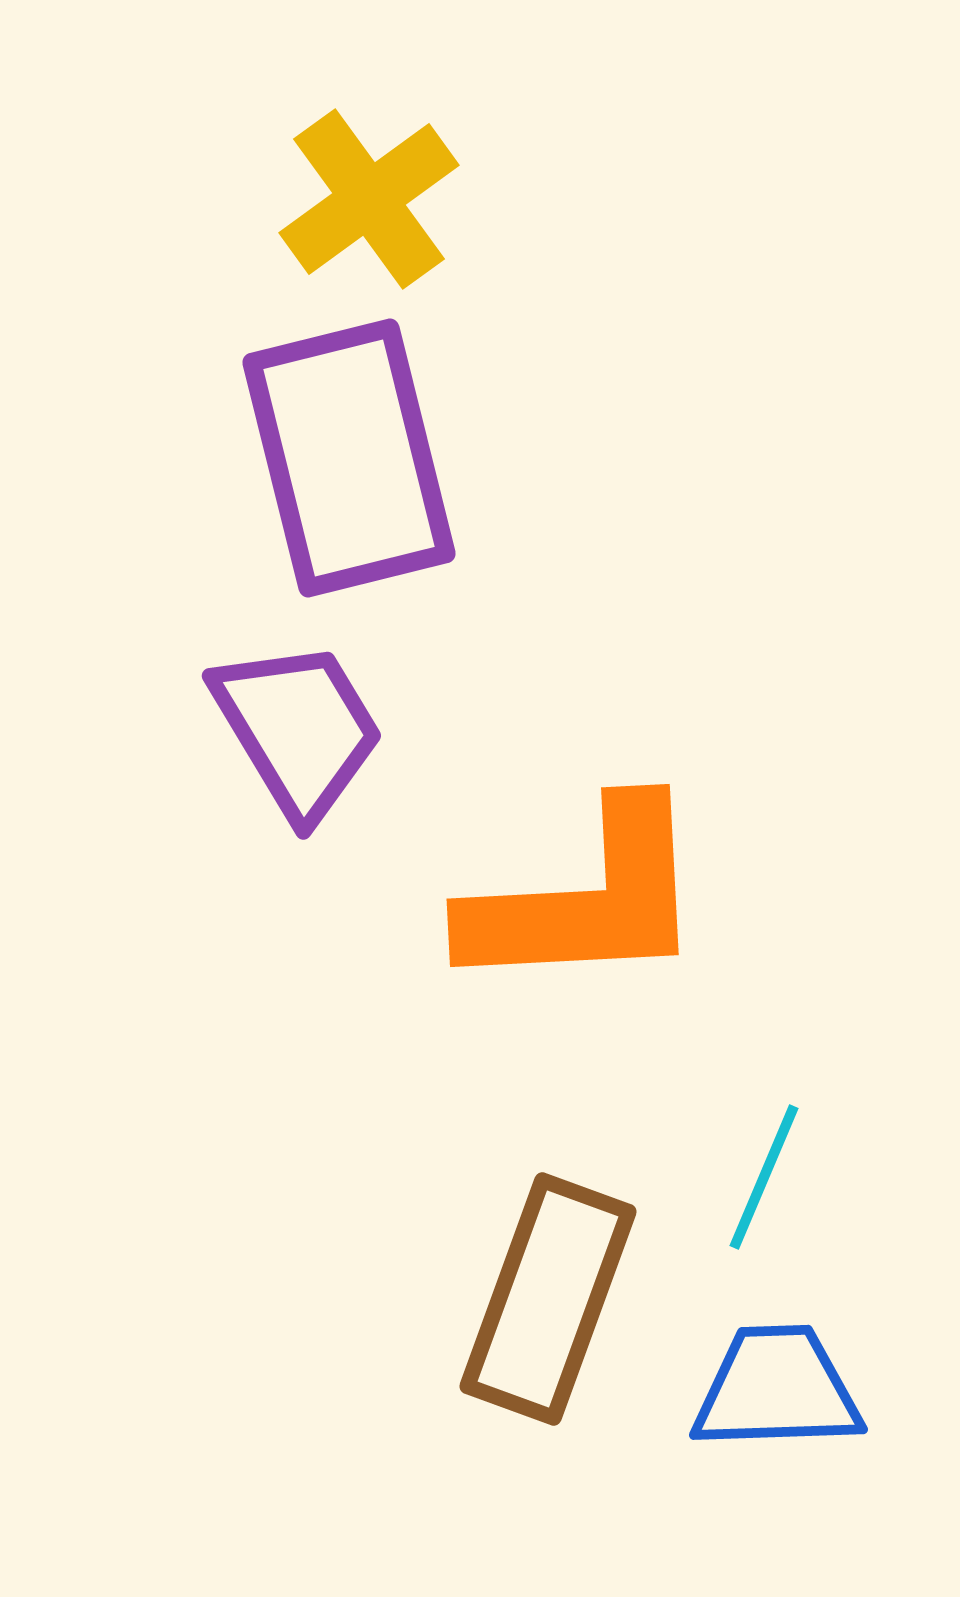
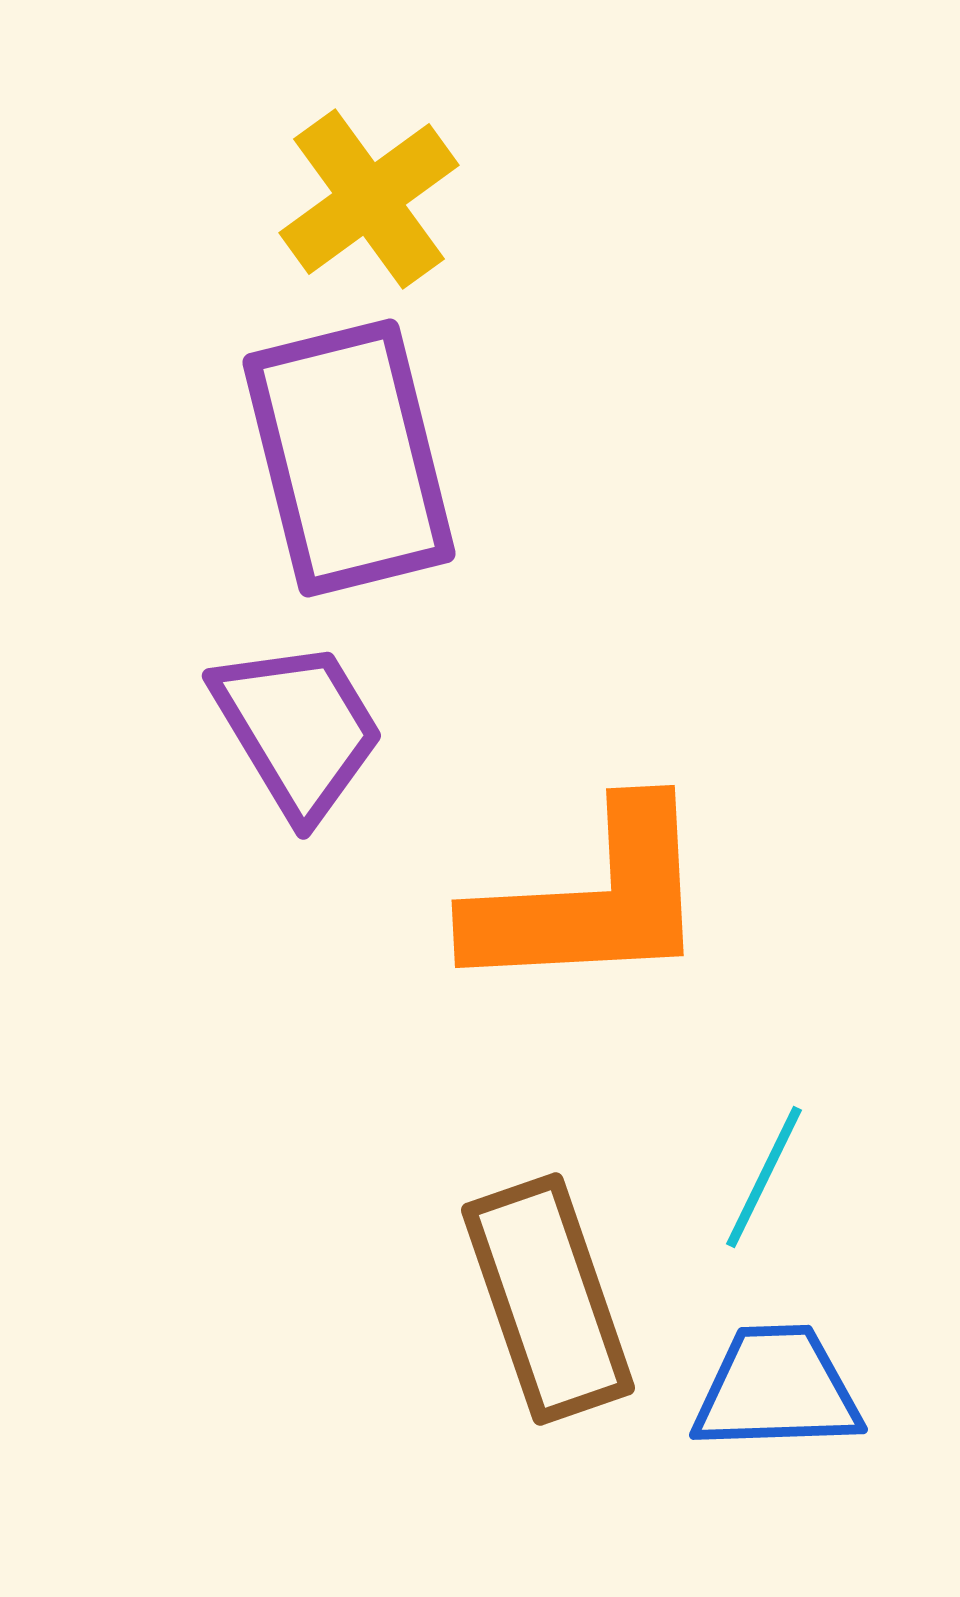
orange L-shape: moved 5 px right, 1 px down
cyan line: rotated 3 degrees clockwise
brown rectangle: rotated 39 degrees counterclockwise
